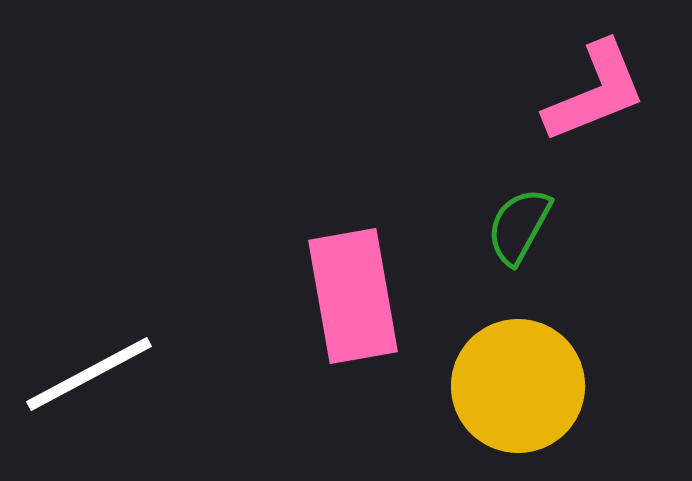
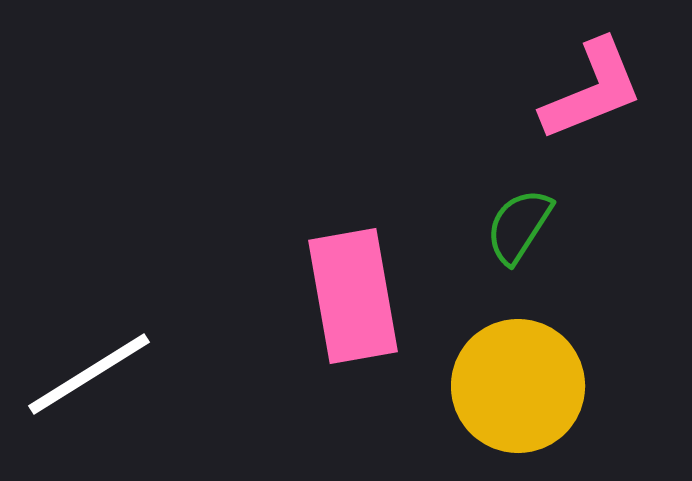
pink L-shape: moved 3 px left, 2 px up
green semicircle: rotated 4 degrees clockwise
white line: rotated 4 degrees counterclockwise
